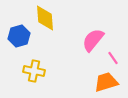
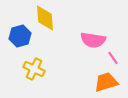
blue hexagon: moved 1 px right
pink semicircle: rotated 120 degrees counterclockwise
yellow cross: moved 2 px up; rotated 15 degrees clockwise
